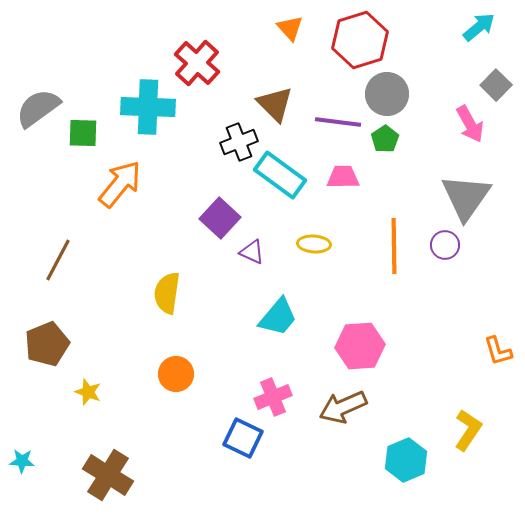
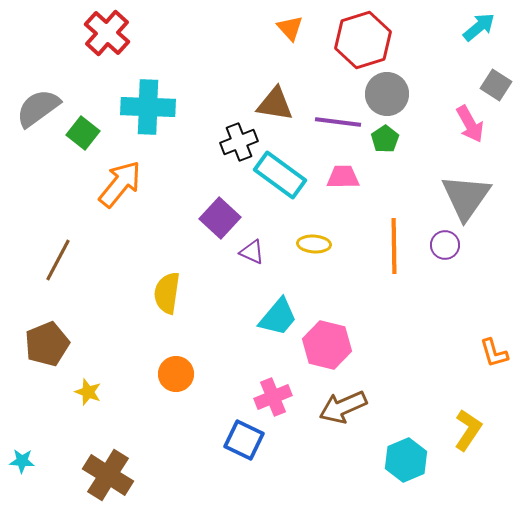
red hexagon: moved 3 px right
red cross: moved 90 px left, 30 px up
gray square: rotated 12 degrees counterclockwise
brown triangle: rotated 36 degrees counterclockwise
green square: rotated 36 degrees clockwise
pink hexagon: moved 33 px left, 1 px up; rotated 18 degrees clockwise
orange L-shape: moved 4 px left, 2 px down
blue square: moved 1 px right, 2 px down
